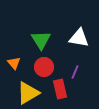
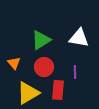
green triangle: rotated 30 degrees clockwise
purple line: rotated 24 degrees counterclockwise
red rectangle: moved 2 px left, 1 px down; rotated 18 degrees clockwise
